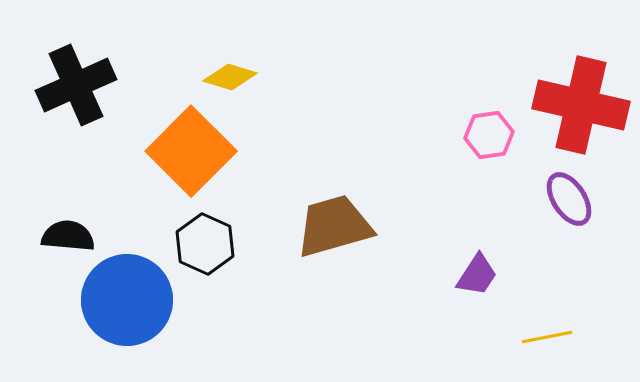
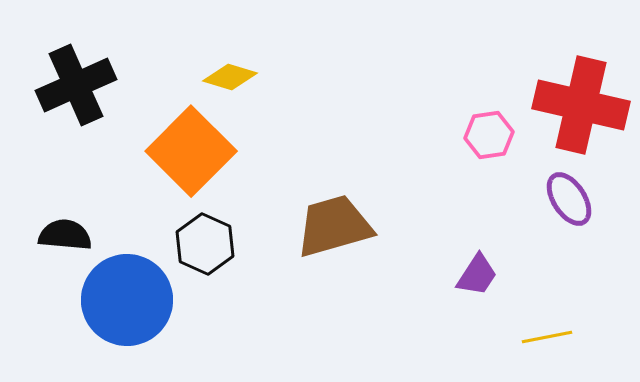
black semicircle: moved 3 px left, 1 px up
